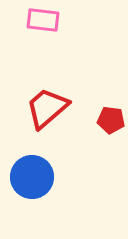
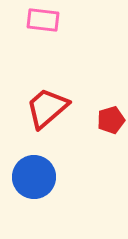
red pentagon: rotated 24 degrees counterclockwise
blue circle: moved 2 px right
